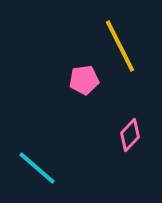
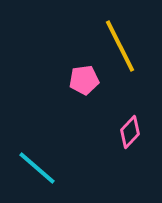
pink diamond: moved 3 px up
